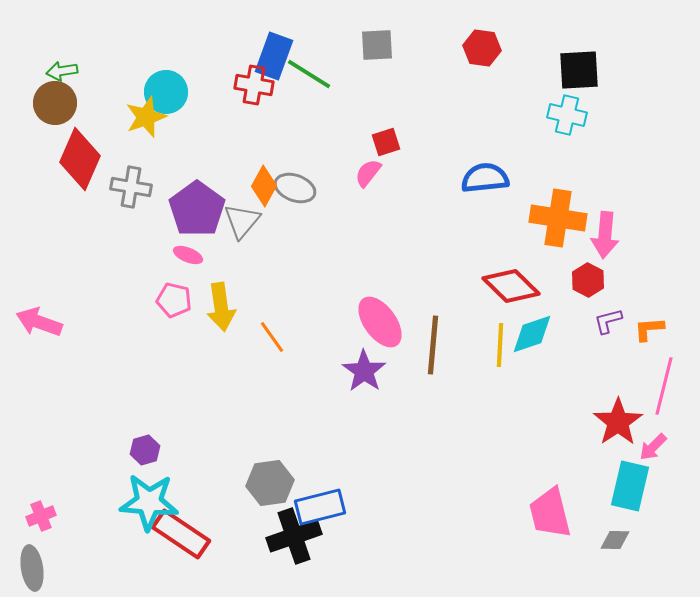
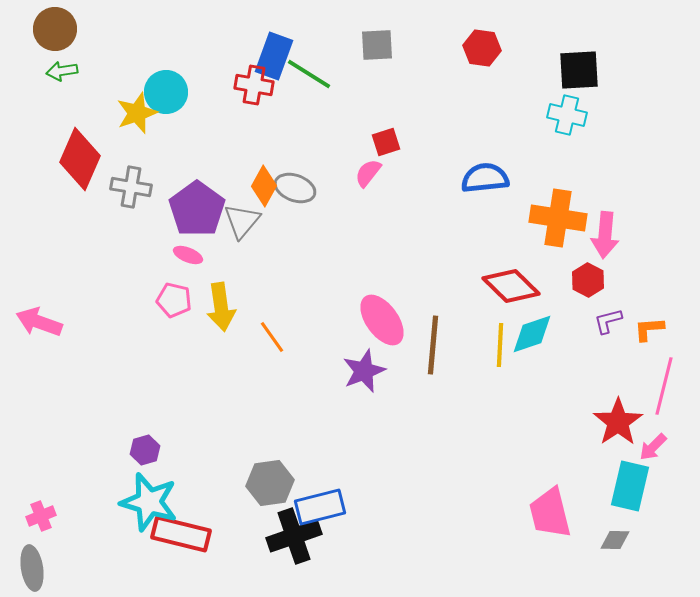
brown circle at (55, 103): moved 74 px up
yellow star at (146, 117): moved 9 px left, 4 px up
pink ellipse at (380, 322): moved 2 px right, 2 px up
purple star at (364, 371): rotated 15 degrees clockwise
cyan star at (149, 502): rotated 12 degrees clockwise
red rectangle at (181, 534): rotated 20 degrees counterclockwise
